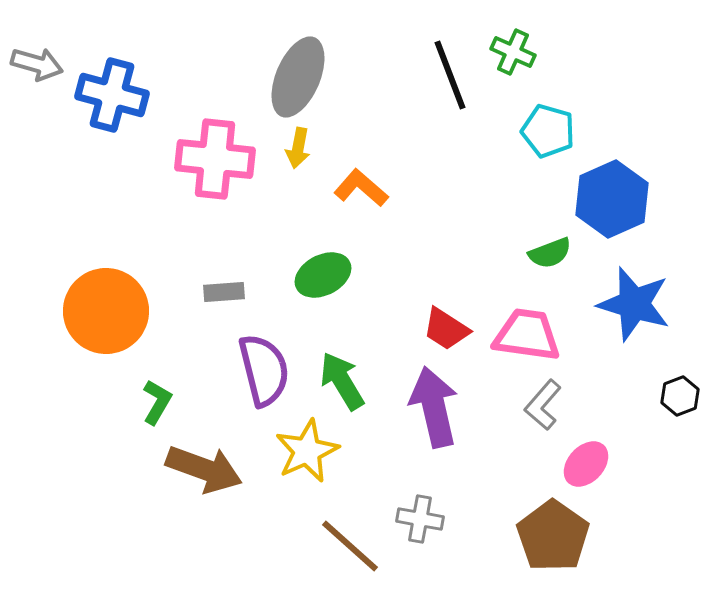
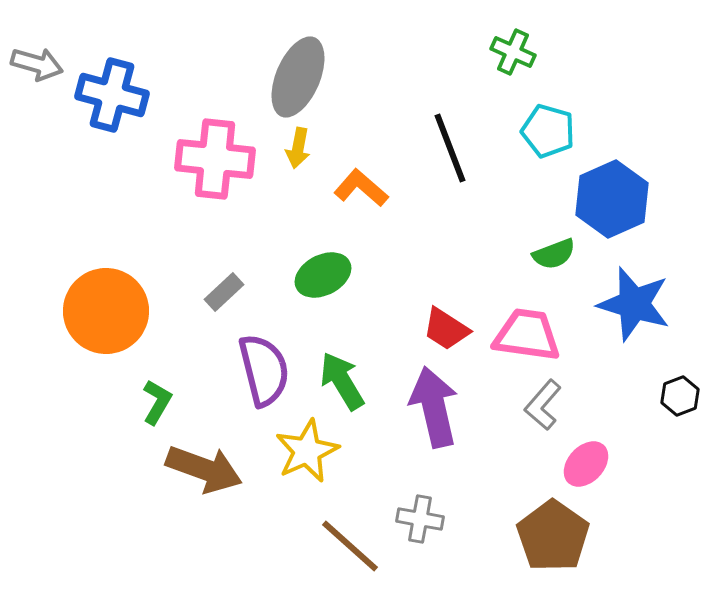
black line: moved 73 px down
green semicircle: moved 4 px right, 1 px down
gray rectangle: rotated 39 degrees counterclockwise
